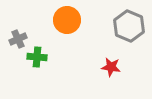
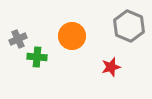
orange circle: moved 5 px right, 16 px down
red star: rotated 24 degrees counterclockwise
